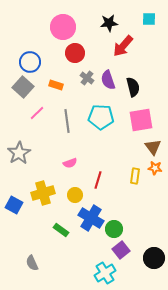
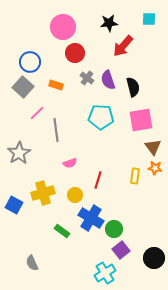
gray line: moved 11 px left, 9 px down
green rectangle: moved 1 px right, 1 px down
